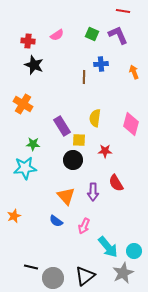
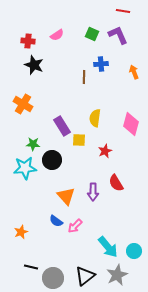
red star: rotated 24 degrees counterclockwise
black circle: moved 21 px left
orange star: moved 7 px right, 16 px down
pink arrow: moved 9 px left; rotated 21 degrees clockwise
gray star: moved 6 px left, 2 px down
